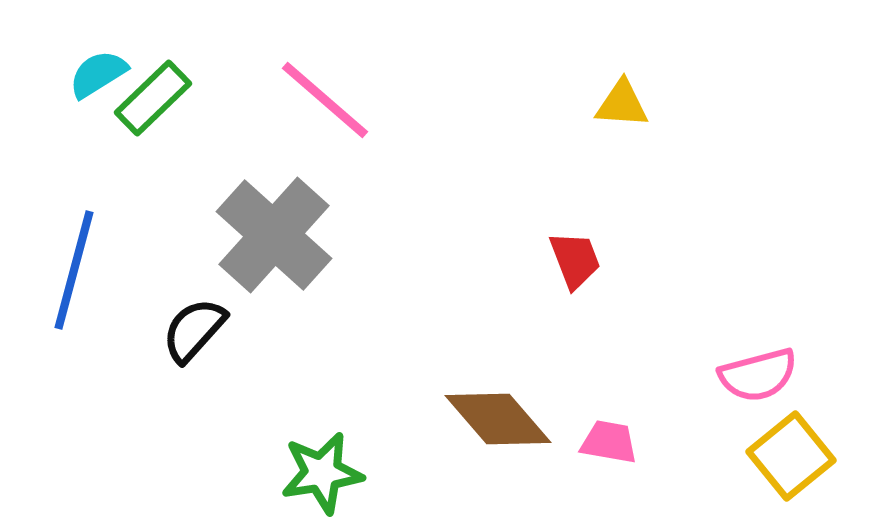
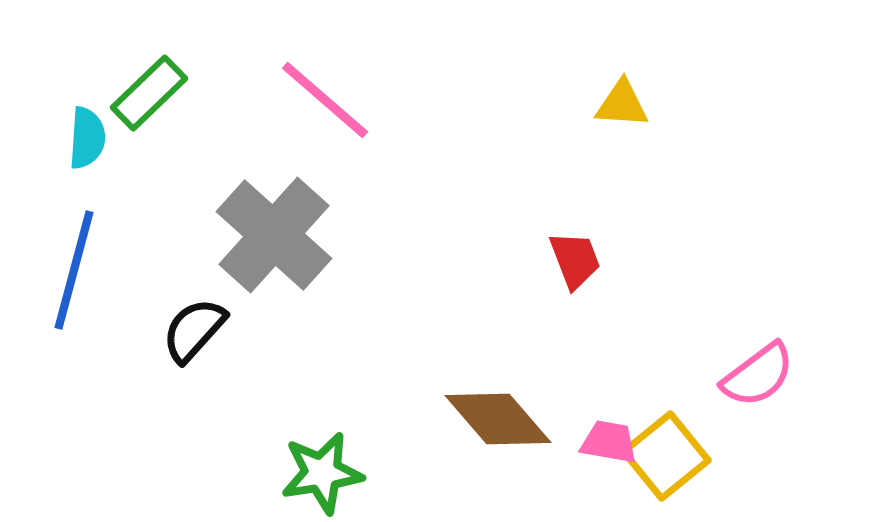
cyan semicircle: moved 11 px left, 64 px down; rotated 126 degrees clockwise
green rectangle: moved 4 px left, 5 px up
pink semicircle: rotated 22 degrees counterclockwise
yellow square: moved 125 px left
